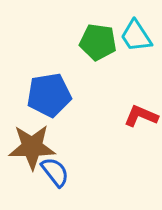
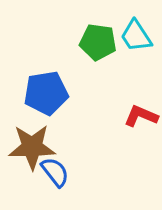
blue pentagon: moved 3 px left, 2 px up
